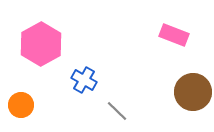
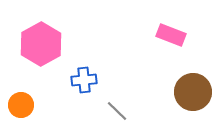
pink rectangle: moved 3 px left
blue cross: rotated 35 degrees counterclockwise
